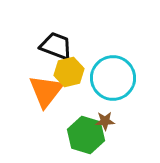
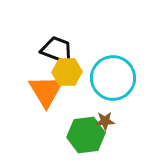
black trapezoid: moved 1 px right, 4 px down
yellow hexagon: moved 2 px left; rotated 12 degrees clockwise
orange triangle: rotated 9 degrees counterclockwise
green hexagon: rotated 24 degrees counterclockwise
